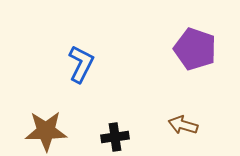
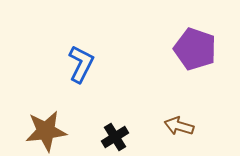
brown arrow: moved 4 px left, 1 px down
brown star: rotated 6 degrees counterclockwise
black cross: rotated 24 degrees counterclockwise
